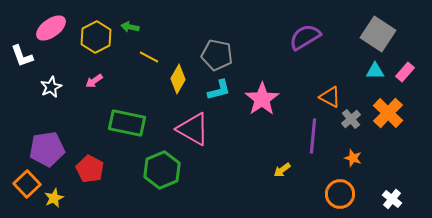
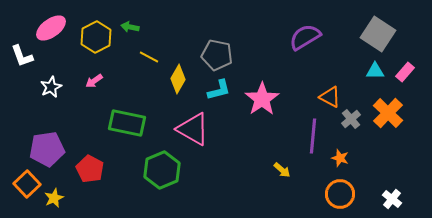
orange star: moved 13 px left
yellow arrow: rotated 102 degrees counterclockwise
